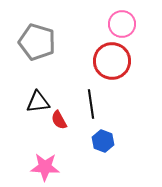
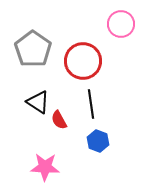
pink circle: moved 1 px left
gray pentagon: moved 4 px left, 7 px down; rotated 18 degrees clockwise
red circle: moved 29 px left
black triangle: rotated 40 degrees clockwise
blue hexagon: moved 5 px left
